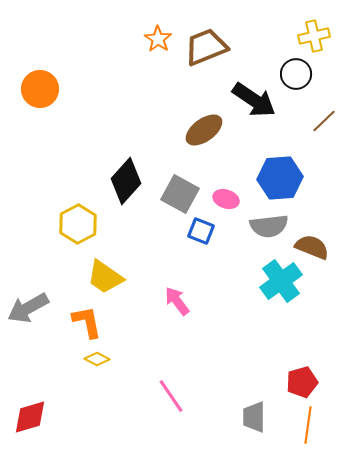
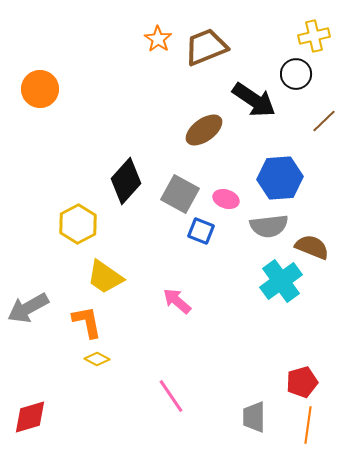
pink arrow: rotated 12 degrees counterclockwise
